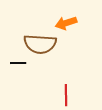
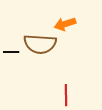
orange arrow: moved 1 px left, 1 px down
black line: moved 7 px left, 11 px up
